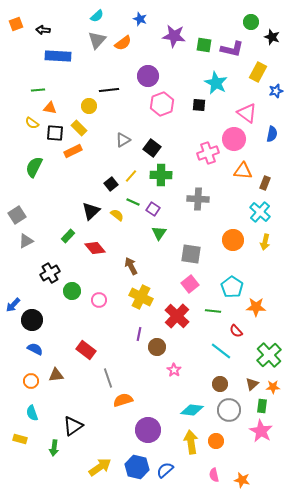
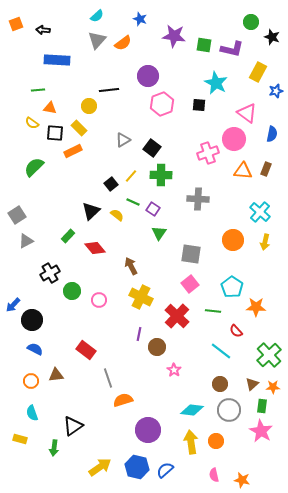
blue rectangle at (58, 56): moved 1 px left, 4 px down
green semicircle at (34, 167): rotated 20 degrees clockwise
brown rectangle at (265, 183): moved 1 px right, 14 px up
